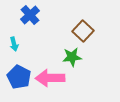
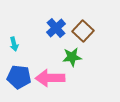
blue cross: moved 26 px right, 13 px down
blue pentagon: rotated 20 degrees counterclockwise
